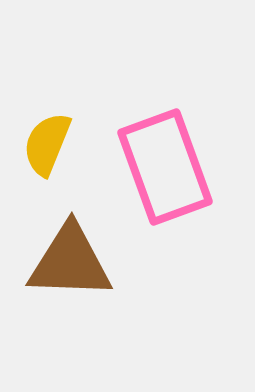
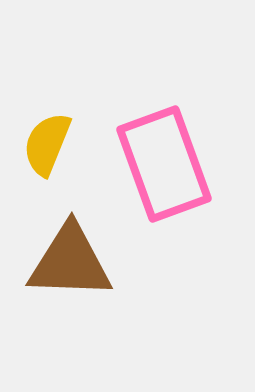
pink rectangle: moved 1 px left, 3 px up
